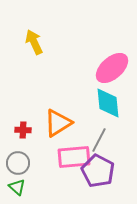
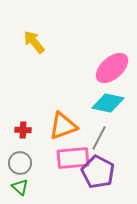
yellow arrow: rotated 15 degrees counterclockwise
cyan diamond: rotated 72 degrees counterclockwise
orange triangle: moved 5 px right, 3 px down; rotated 12 degrees clockwise
gray line: moved 2 px up
pink rectangle: moved 1 px left, 1 px down
gray circle: moved 2 px right
purple pentagon: moved 1 px down
green triangle: moved 3 px right
